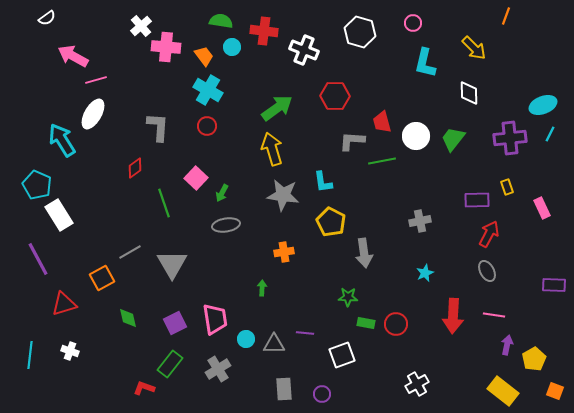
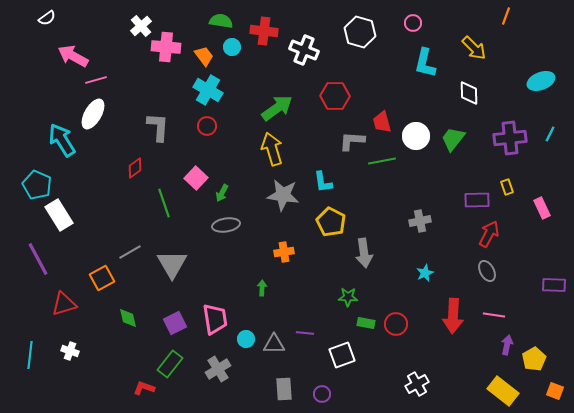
cyan ellipse at (543, 105): moved 2 px left, 24 px up
